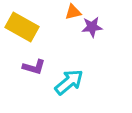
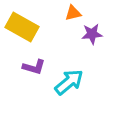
orange triangle: moved 1 px down
purple star: moved 7 px down
